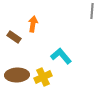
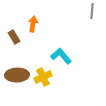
brown rectangle: rotated 24 degrees clockwise
